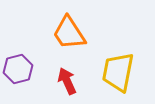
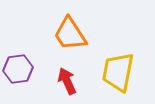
orange trapezoid: moved 1 px right, 1 px down
purple hexagon: rotated 8 degrees clockwise
